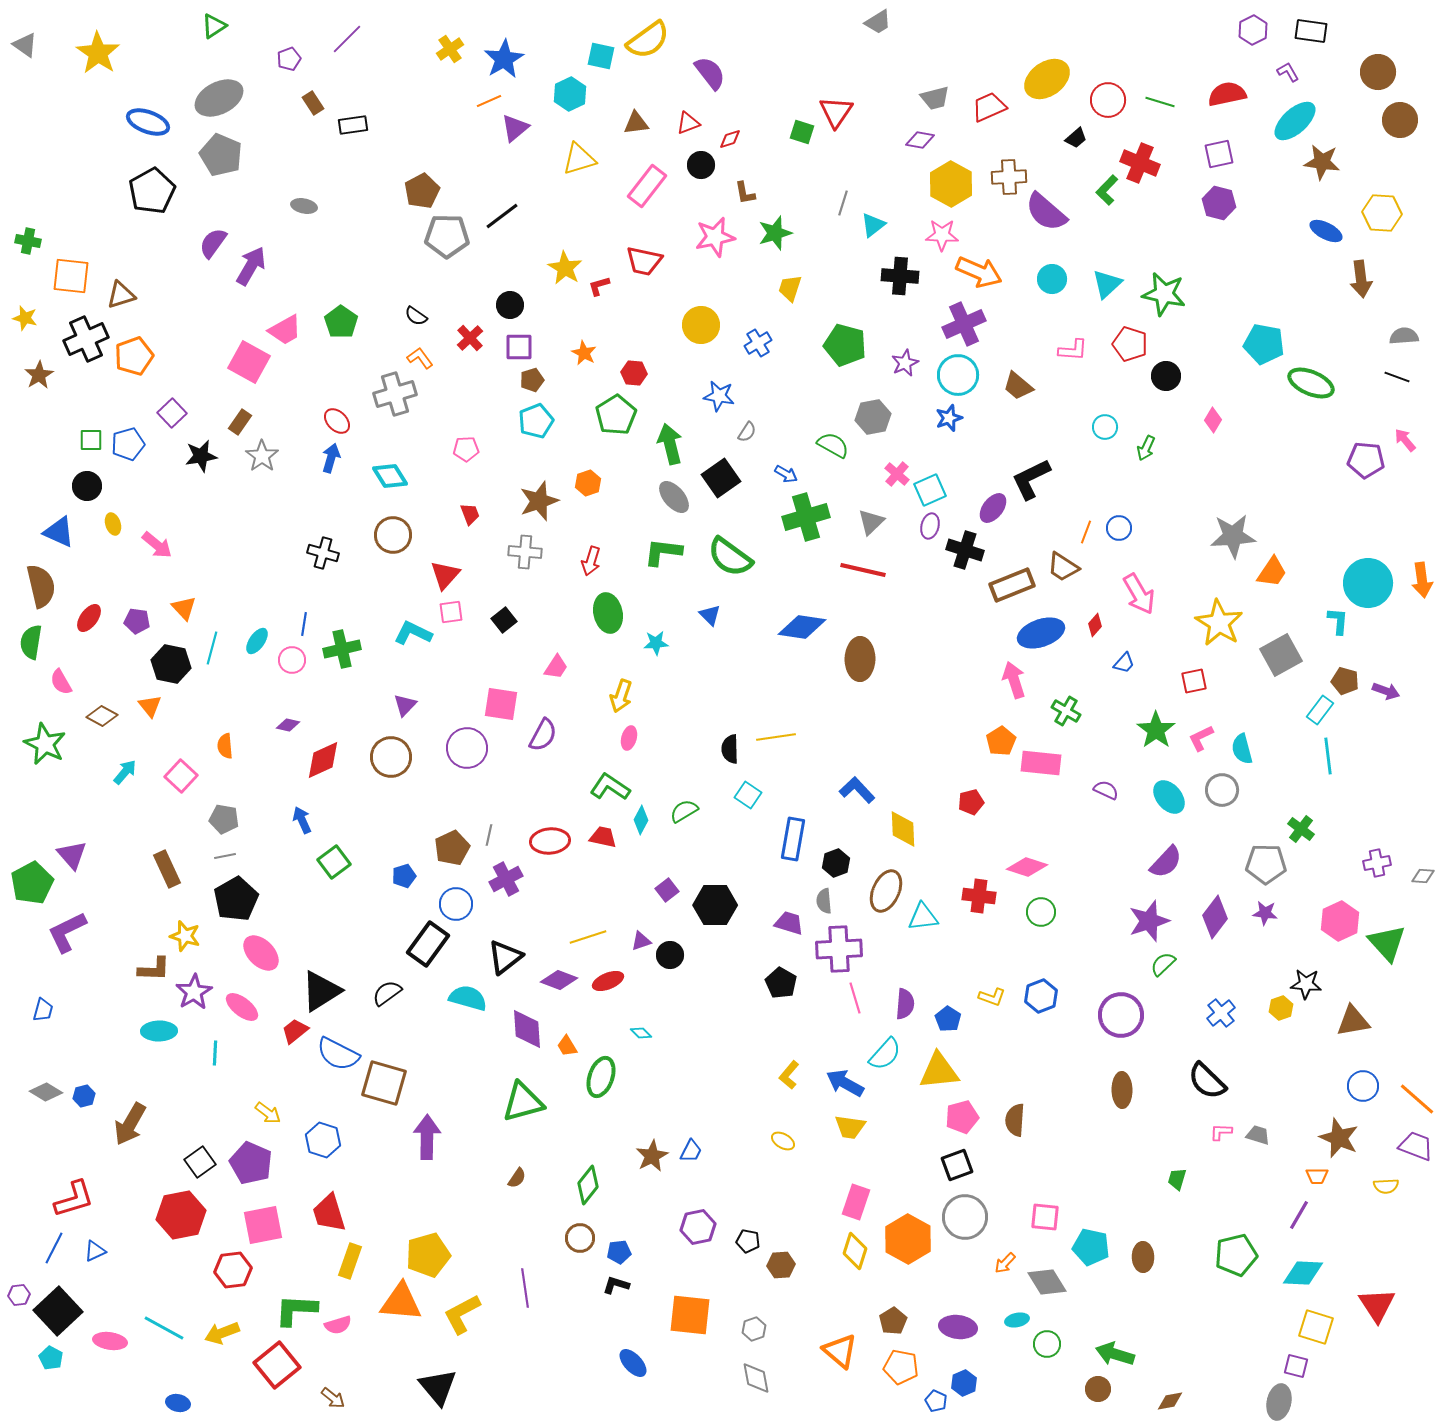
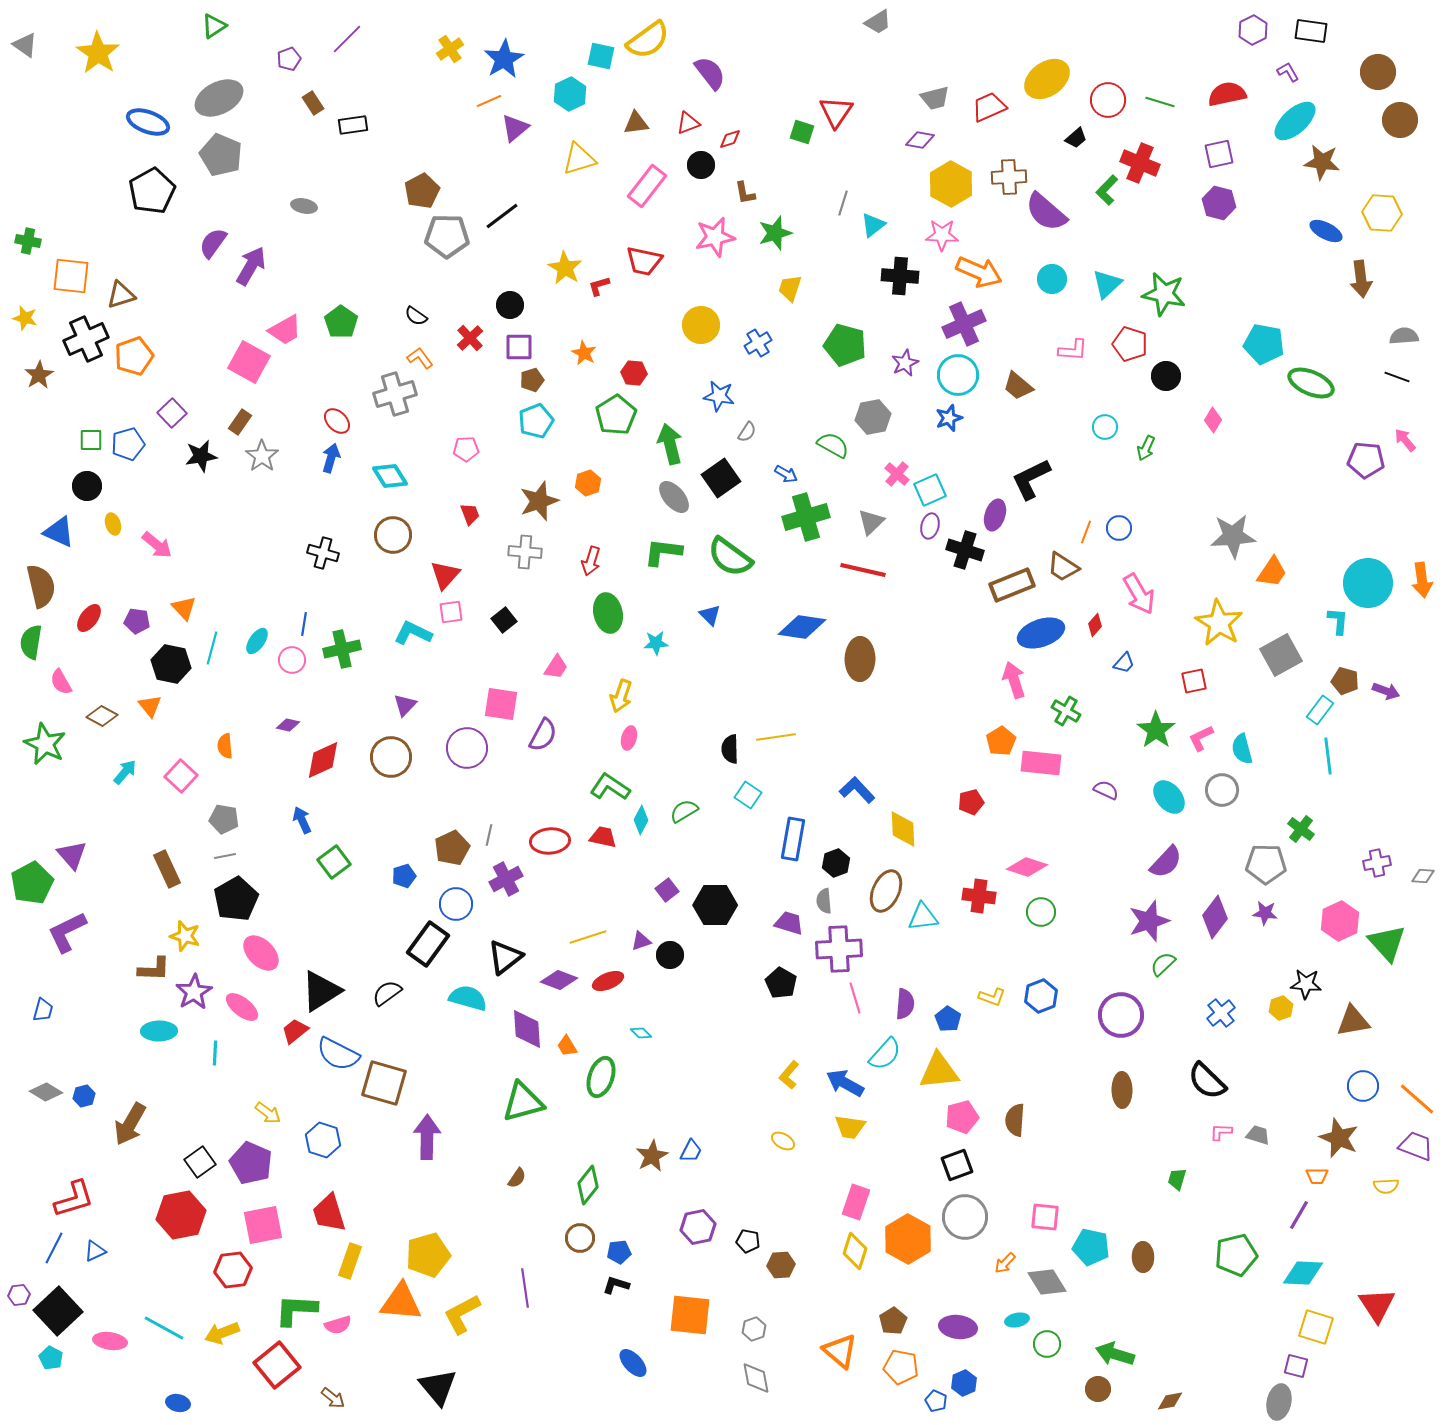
purple ellipse at (993, 508): moved 2 px right, 7 px down; rotated 20 degrees counterclockwise
